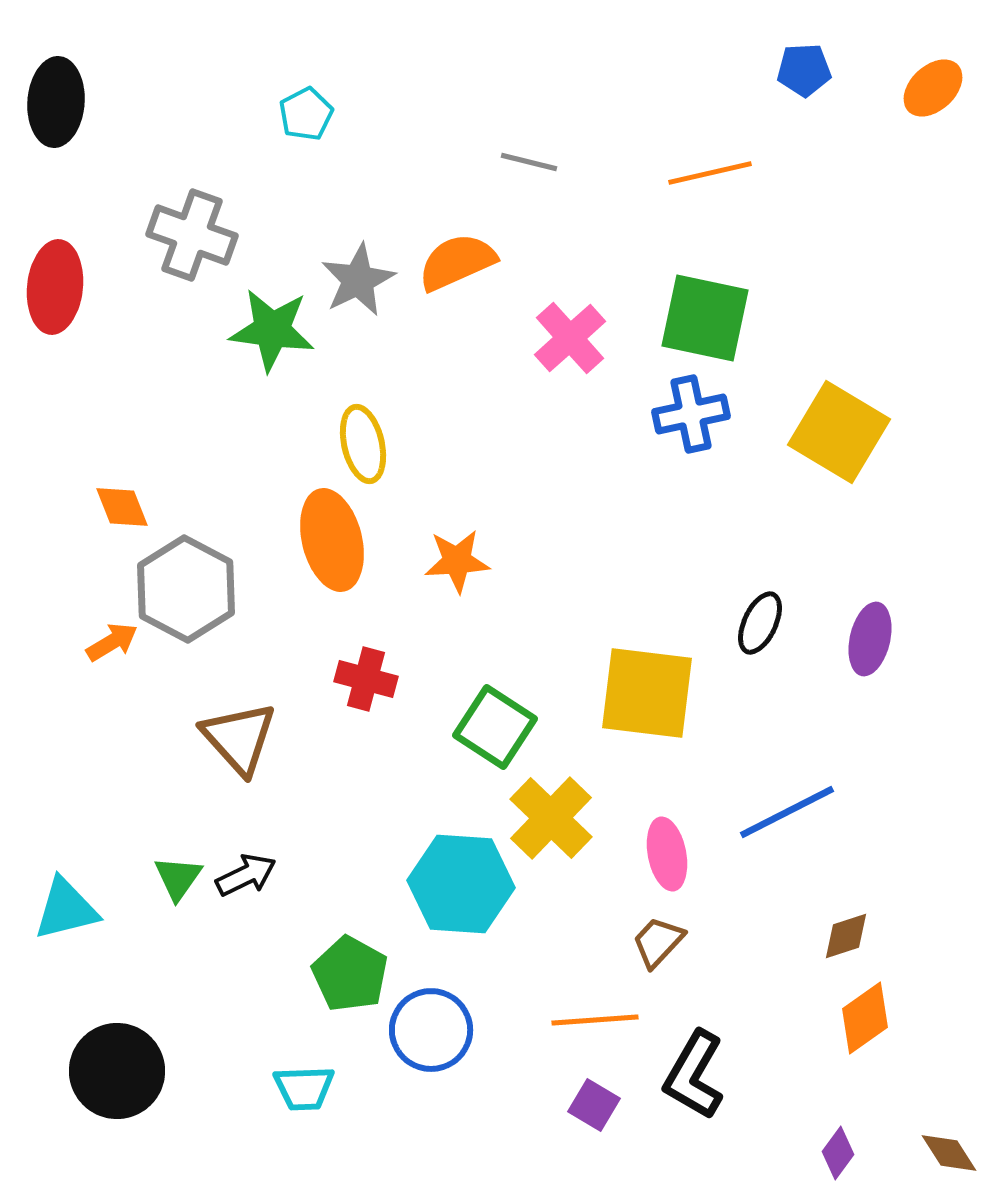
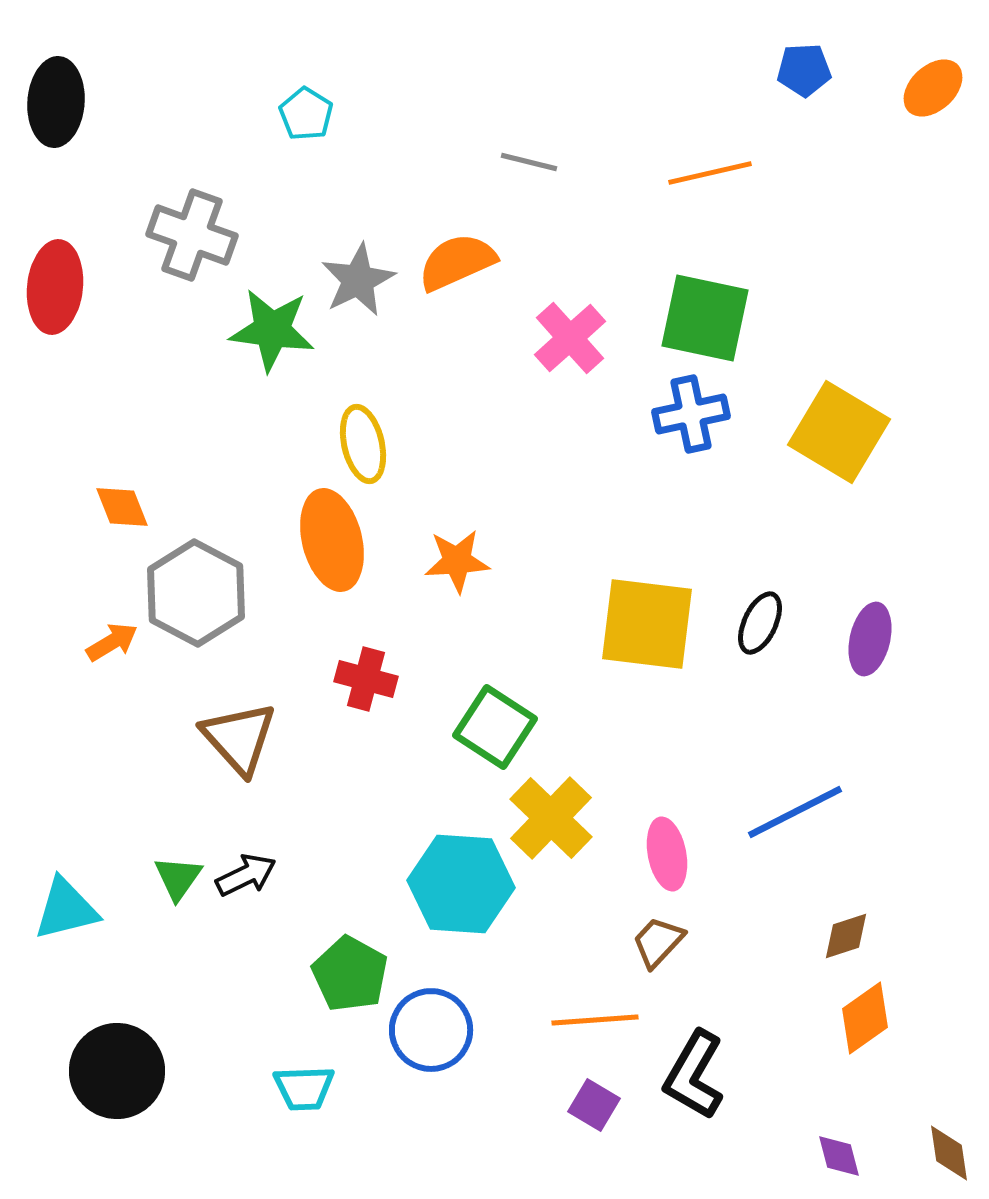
cyan pentagon at (306, 114): rotated 12 degrees counterclockwise
gray hexagon at (186, 589): moved 10 px right, 4 px down
yellow square at (647, 693): moved 69 px up
blue line at (787, 812): moved 8 px right
purple diamond at (838, 1153): moved 1 px right, 3 px down; rotated 51 degrees counterclockwise
brown diamond at (949, 1153): rotated 24 degrees clockwise
